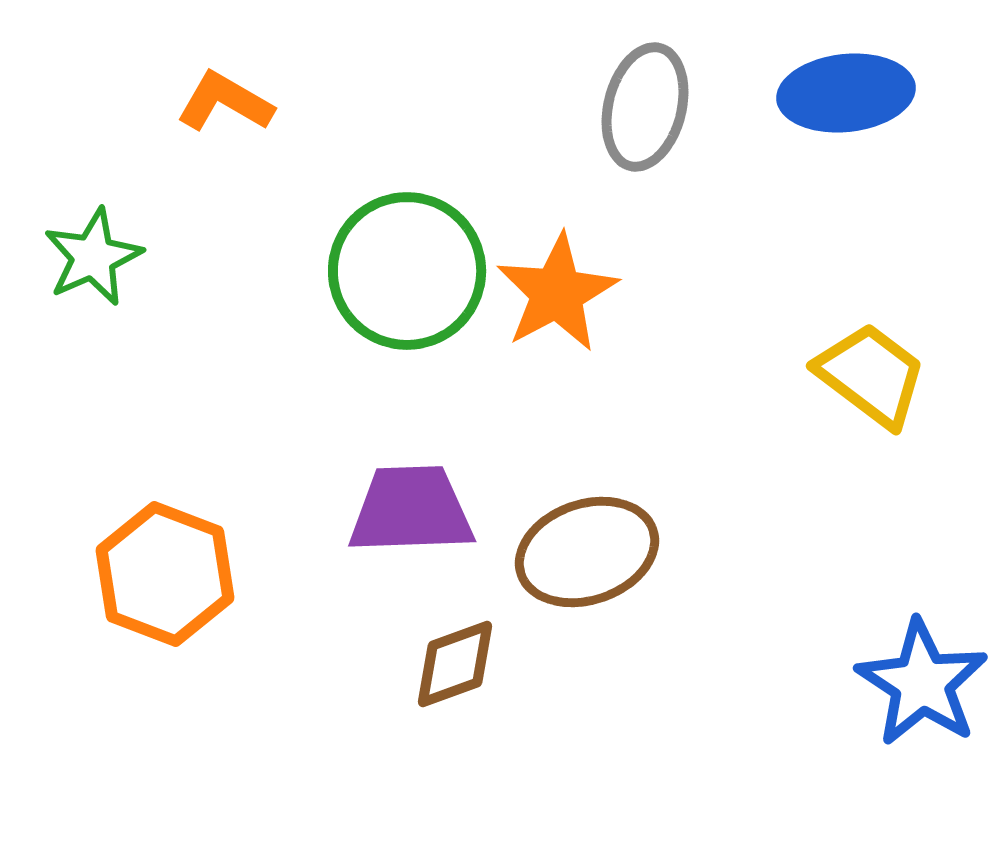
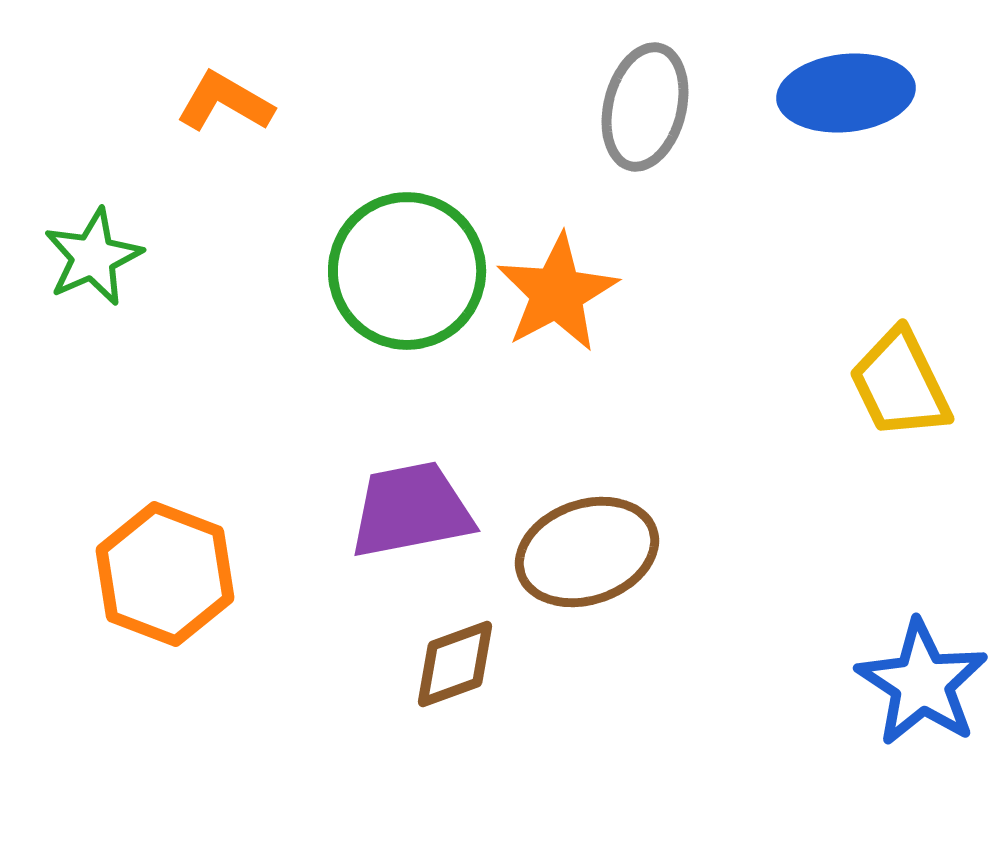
yellow trapezoid: moved 29 px right, 9 px down; rotated 153 degrees counterclockwise
purple trapezoid: rotated 9 degrees counterclockwise
